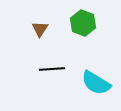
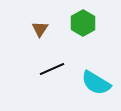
green hexagon: rotated 10 degrees clockwise
black line: rotated 20 degrees counterclockwise
